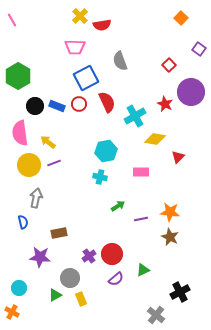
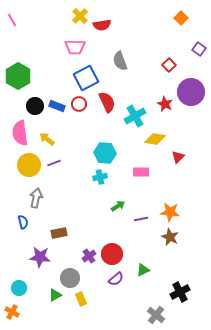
yellow arrow at (48, 142): moved 1 px left, 3 px up
cyan hexagon at (106, 151): moved 1 px left, 2 px down; rotated 15 degrees clockwise
cyan cross at (100, 177): rotated 24 degrees counterclockwise
